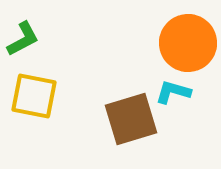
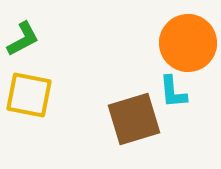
cyan L-shape: rotated 111 degrees counterclockwise
yellow square: moved 5 px left, 1 px up
brown square: moved 3 px right
